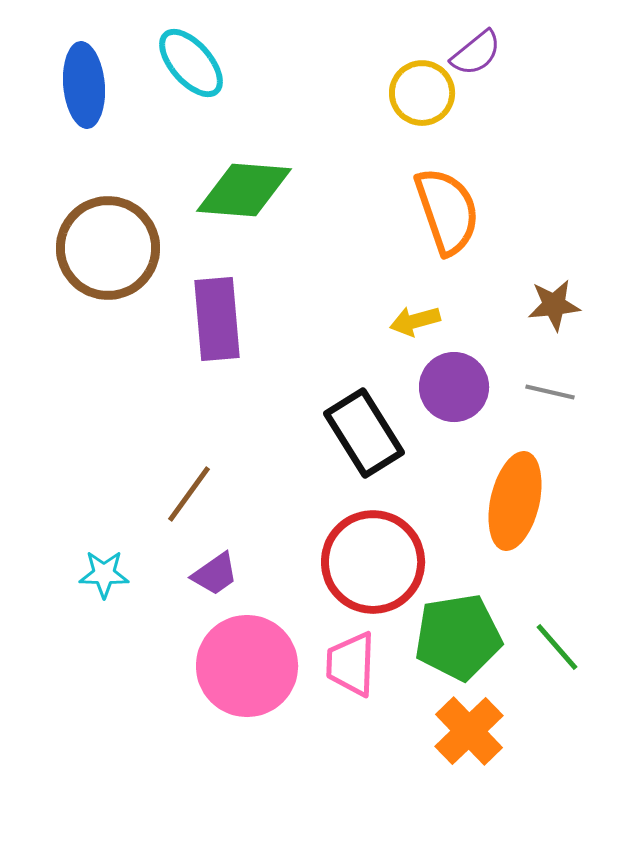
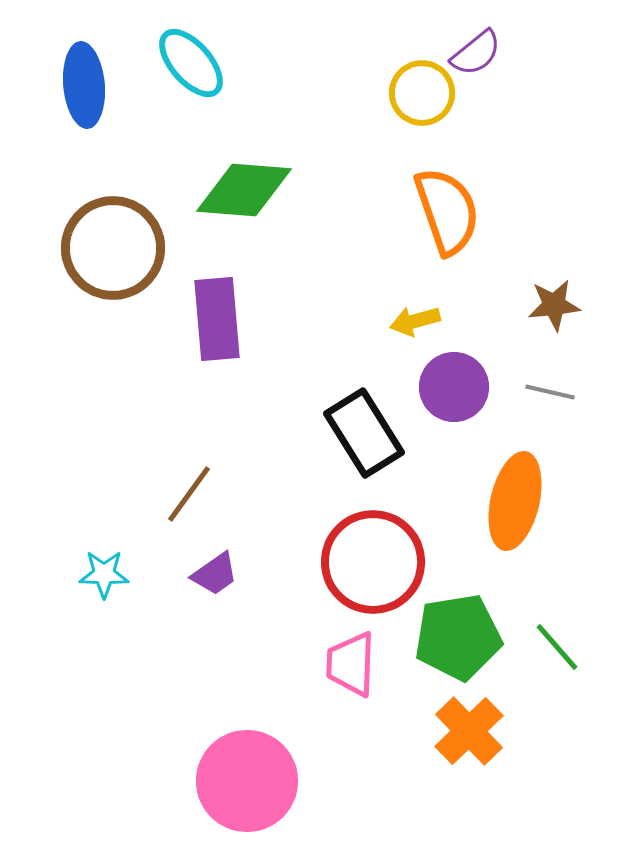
brown circle: moved 5 px right
pink circle: moved 115 px down
